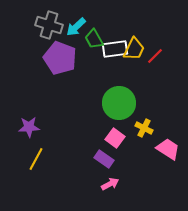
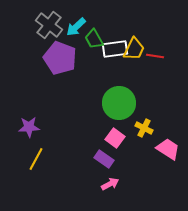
gray cross: rotated 20 degrees clockwise
red line: rotated 54 degrees clockwise
